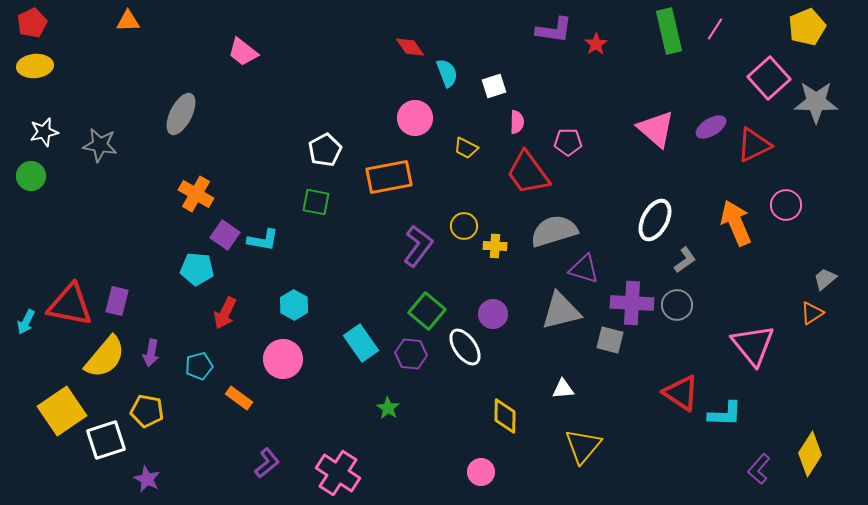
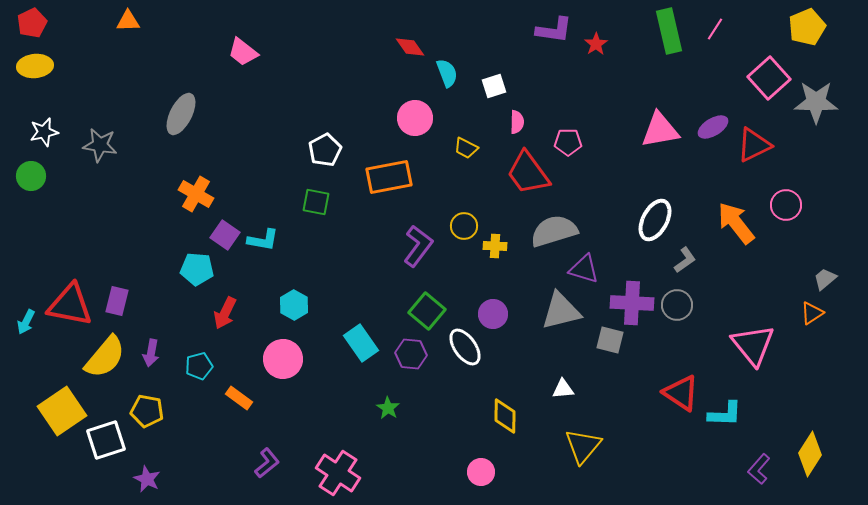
purple ellipse at (711, 127): moved 2 px right
pink triangle at (656, 129): moved 4 px right, 1 px down; rotated 51 degrees counterclockwise
orange arrow at (736, 223): rotated 15 degrees counterclockwise
